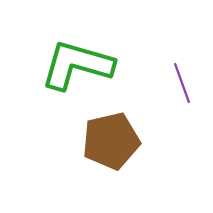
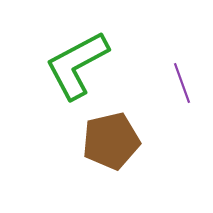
green L-shape: rotated 44 degrees counterclockwise
